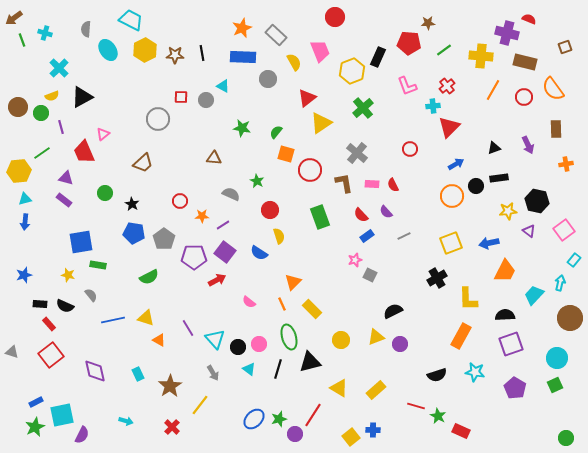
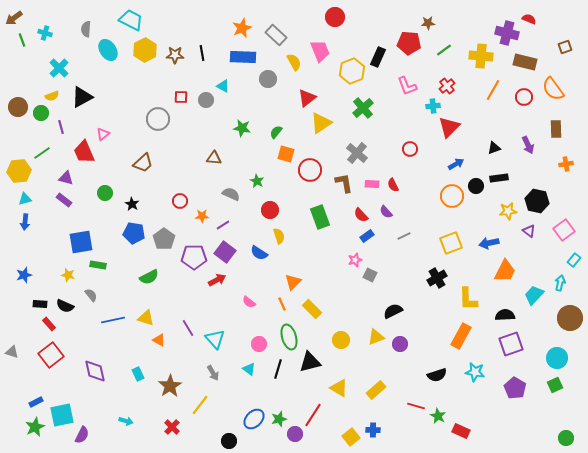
black circle at (238, 347): moved 9 px left, 94 px down
